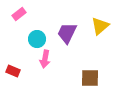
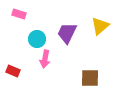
pink rectangle: rotated 56 degrees clockwise
